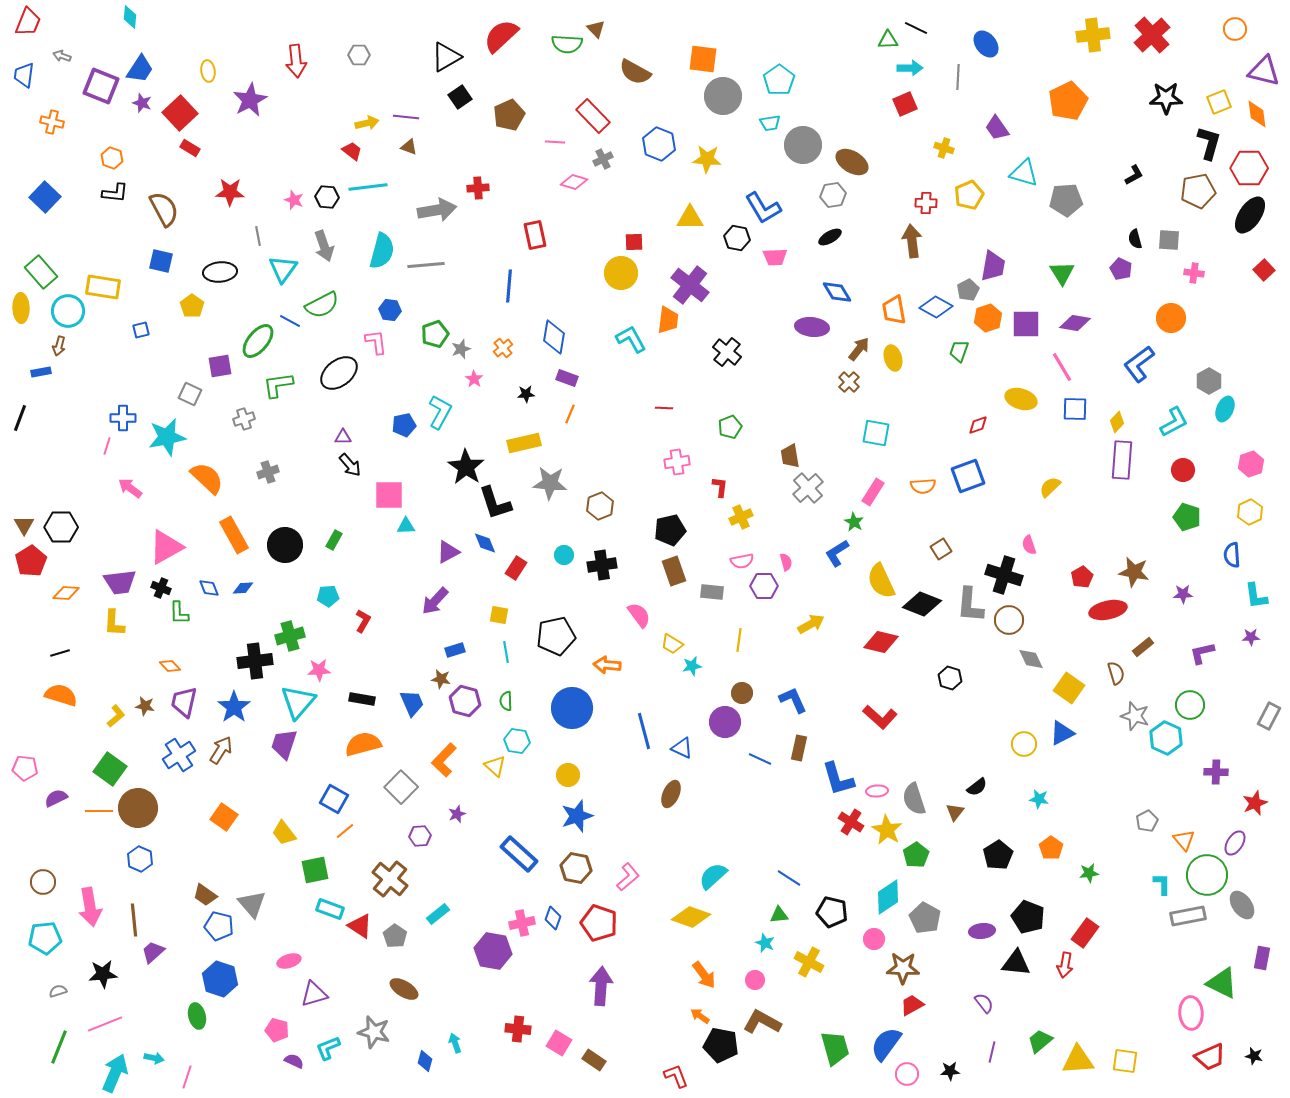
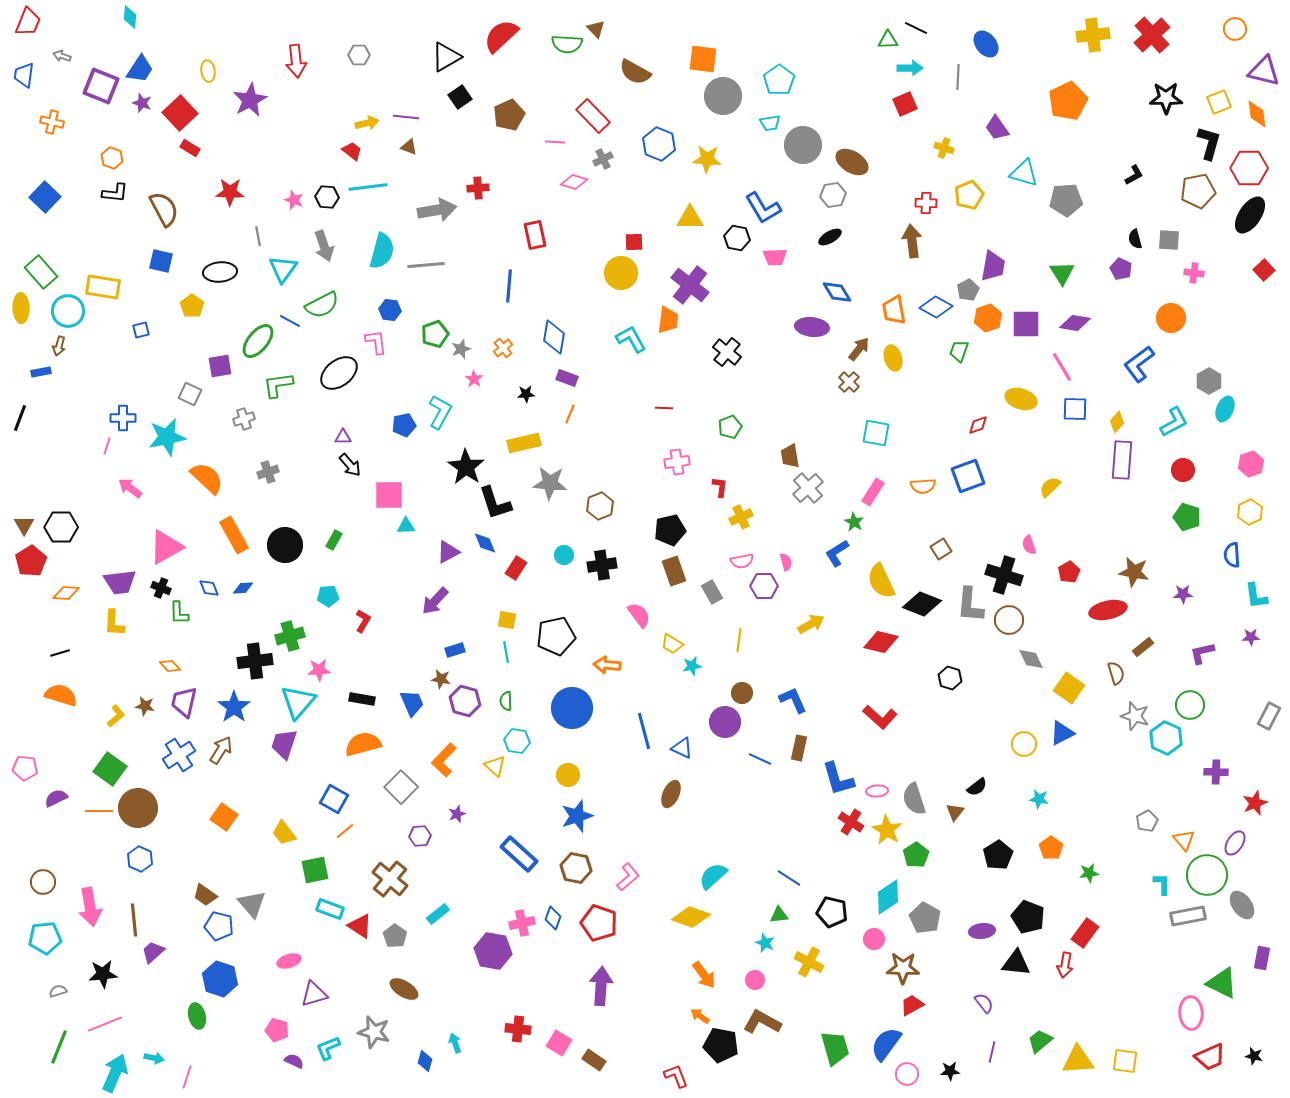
red pentagon at (1082, 577): moved 13 px left, 5 px up
gray rectangle at (712, 592): rotated 55 degrees clockwise
yellow square at (499, 615): moved 8 px right, 5 px down
